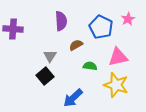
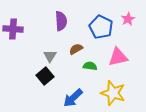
brown semicircle: moved 4 px down
yellow star: moved 3 px left, 8 px down
